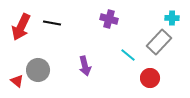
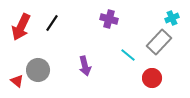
cyan cross: rotated 24 degrees counterclockwise
black line: rotated 66 degrees counterclockwise
red circle: moved 2 px right
